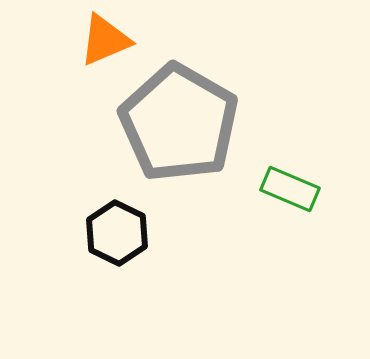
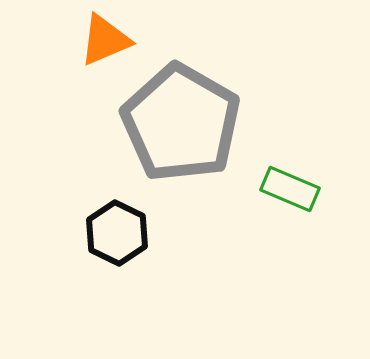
gray pentagon: moved 2 px right
